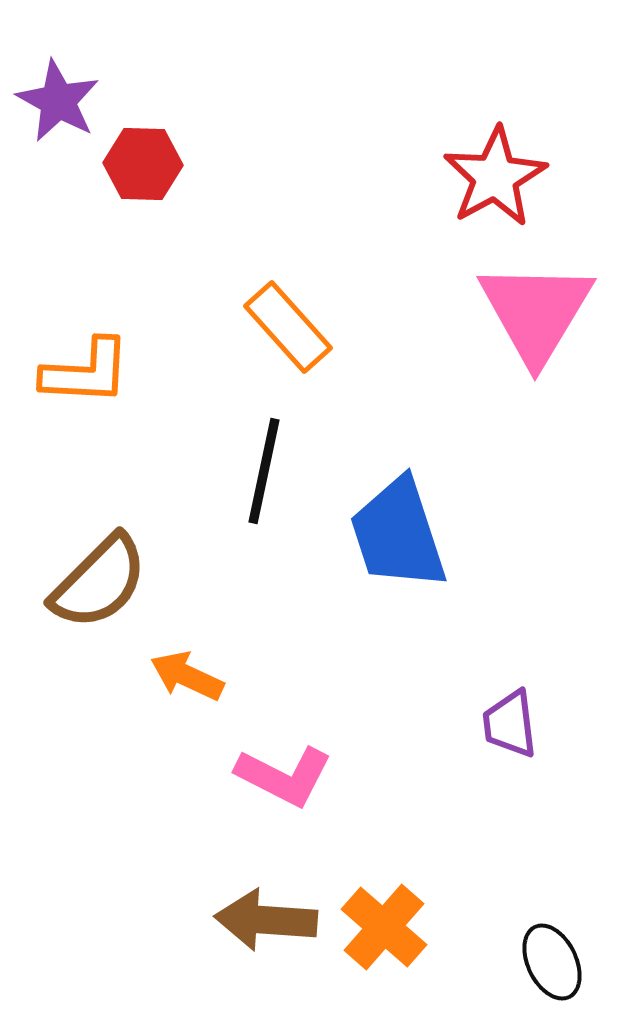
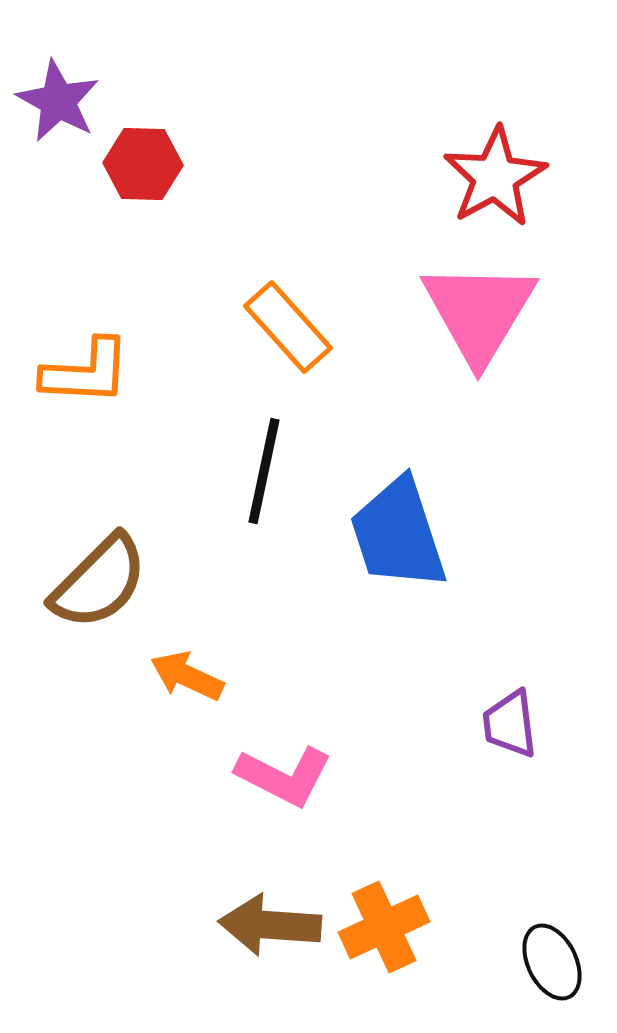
pink triangle: moved 57 px left
brown arrow: moved 4 px right, 5 px down
orange cross: rotated 24 degrees clockwise
